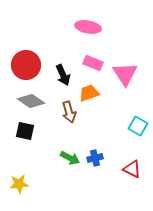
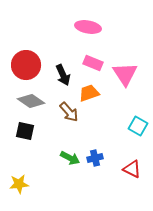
brown arrow: rotated 25 degrees counterclockwise
